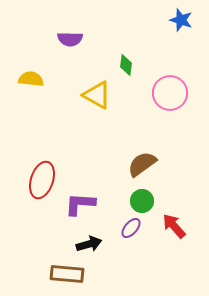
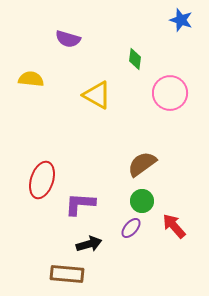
purple semicircle: moved 2 px left; rotated 15 degrees clockwise
green diamond: moved 9 px right, 6 px up
